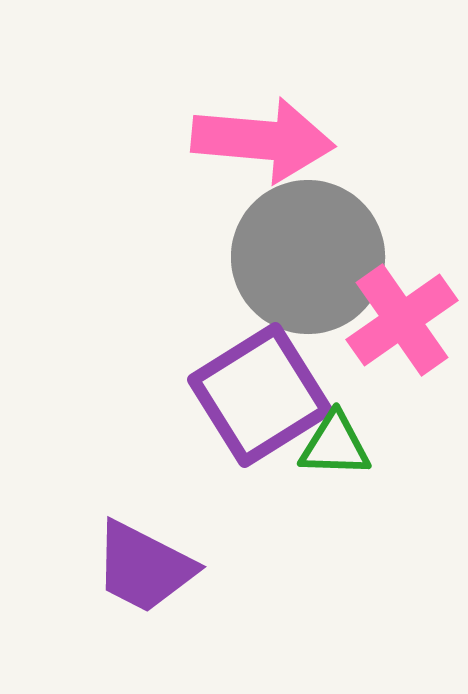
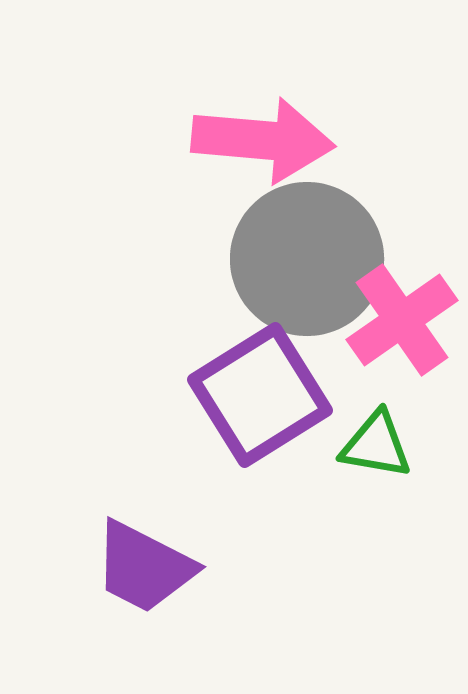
gray circle: moved 1 px left, 2 px down
green triangle: moved 41 px right; rotated 8 degrees clockwise
